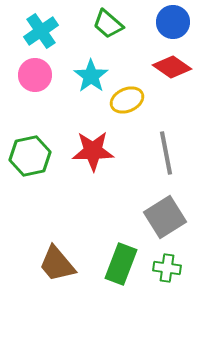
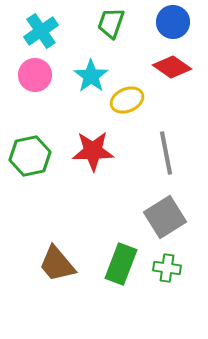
green trapezoid: moved 3 px right, 1 px up; rotated 68 degrees clockwise
